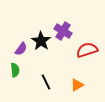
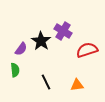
orange triangle: rotated 24 degrees clockwise
